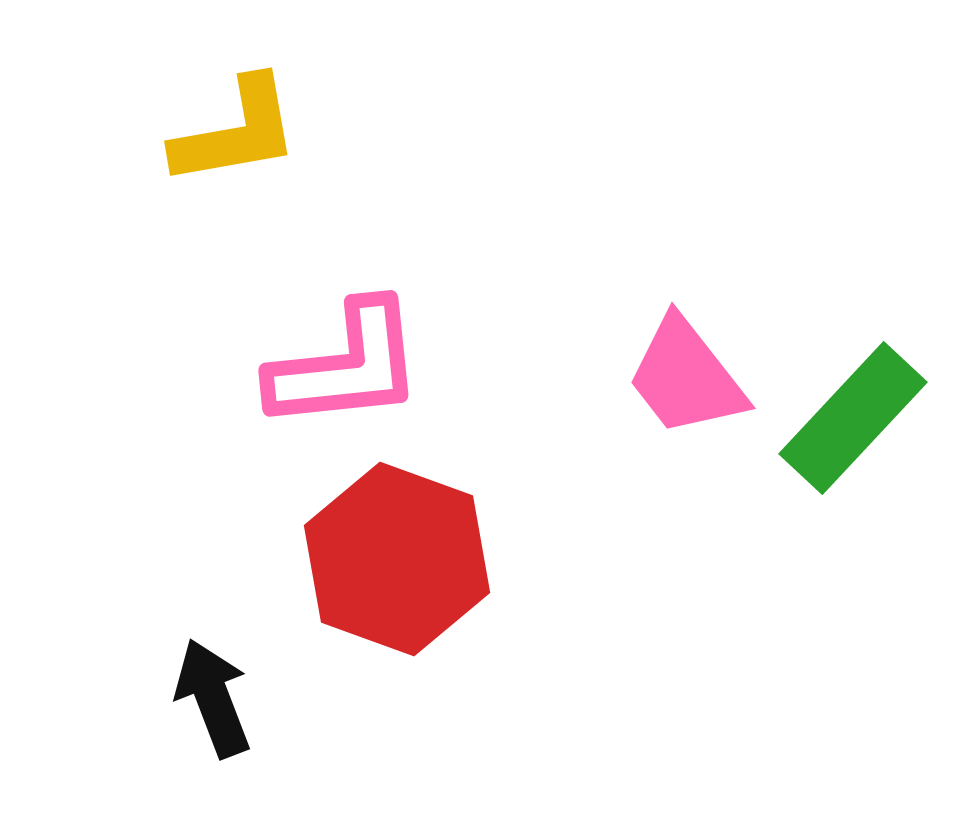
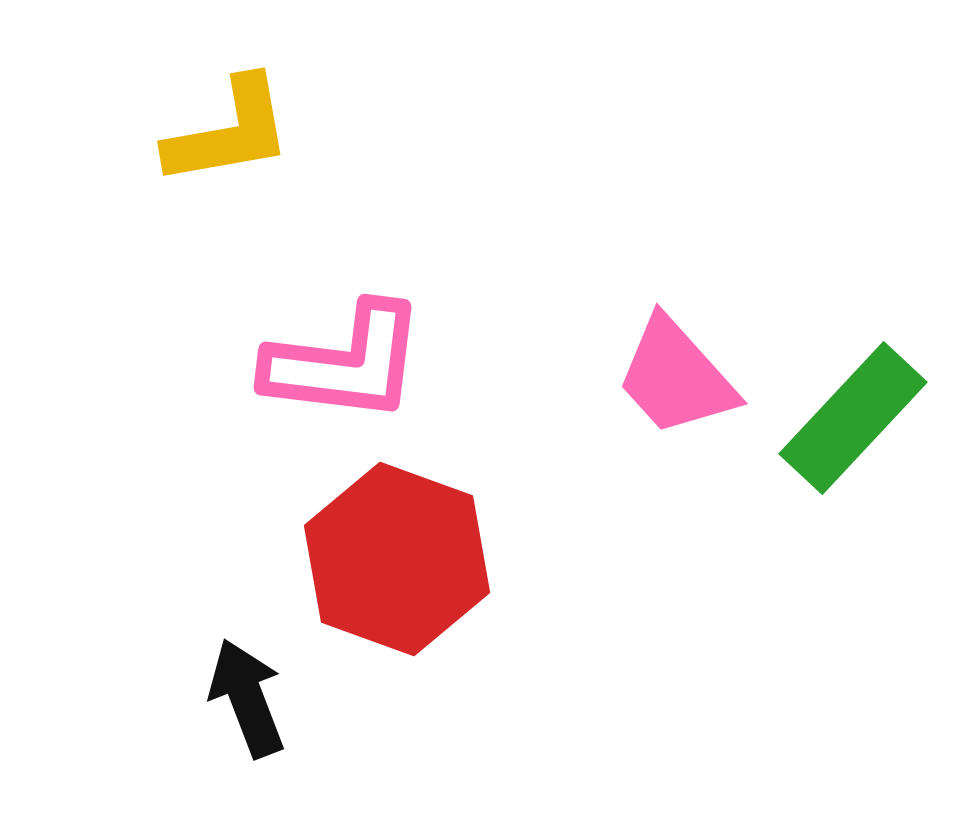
yellow L-shape: moved 7 px left
pink L-shape: moved 1 px left, 3 px up; rotated 13 degrees clockwise
pink trapezoid: moved 10 px left; rotated 4 degrees counterclockwise
black arrow: moved 34 px right
